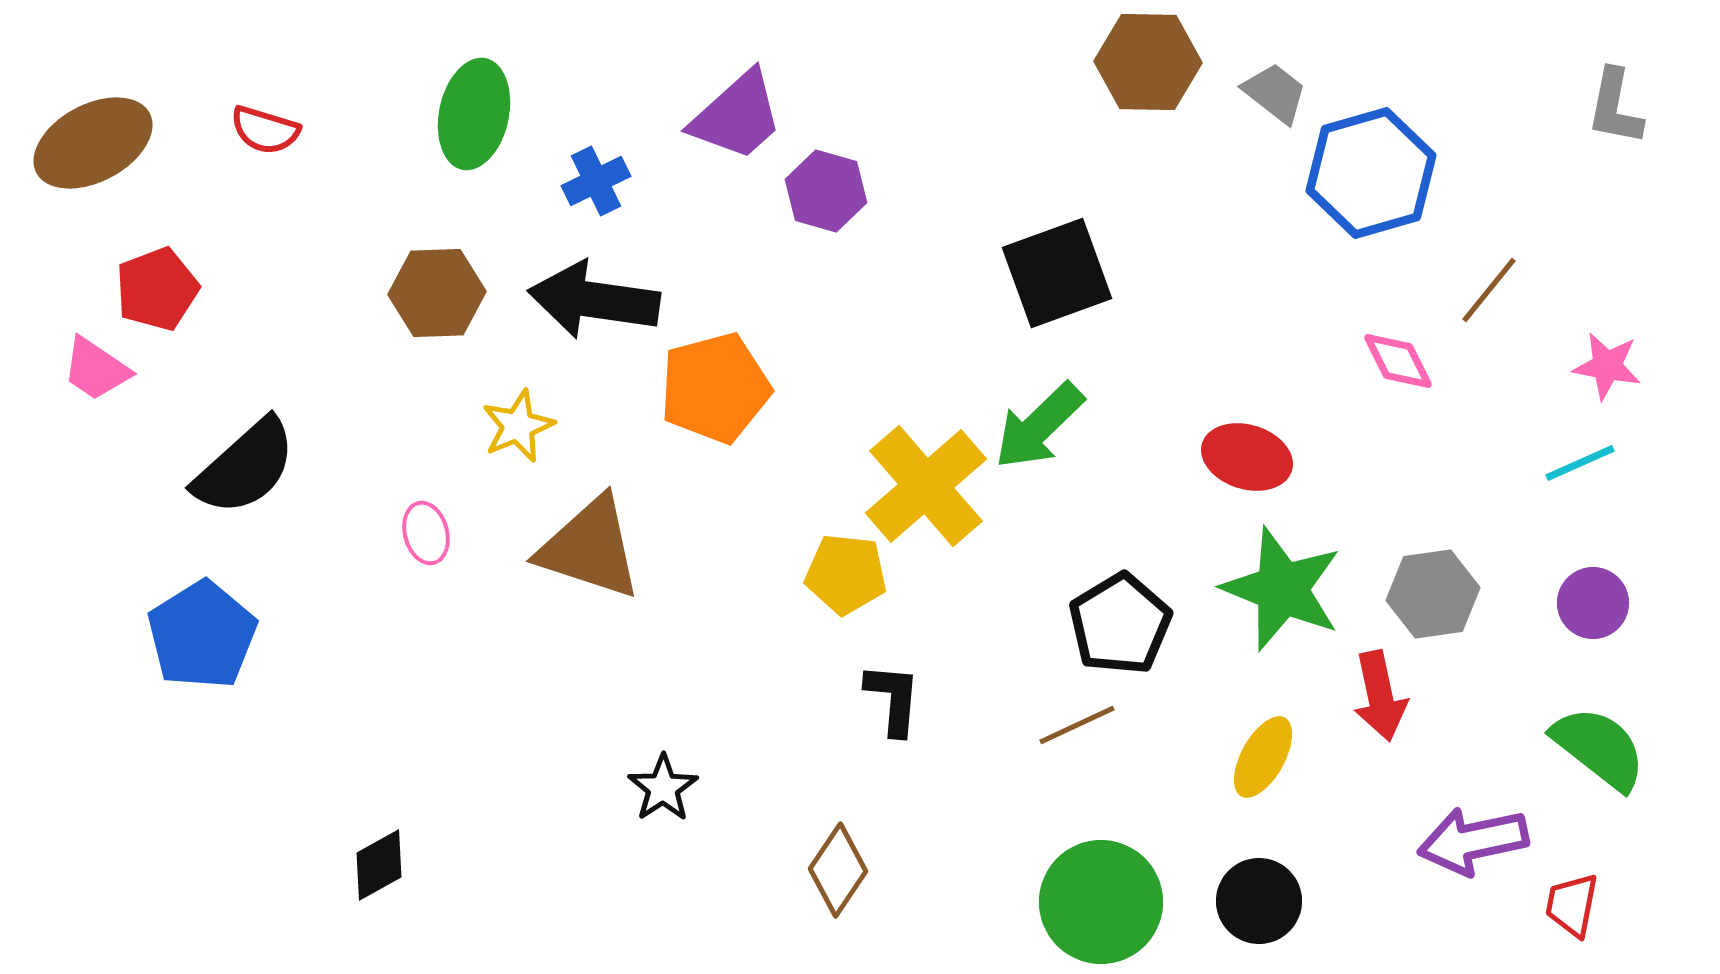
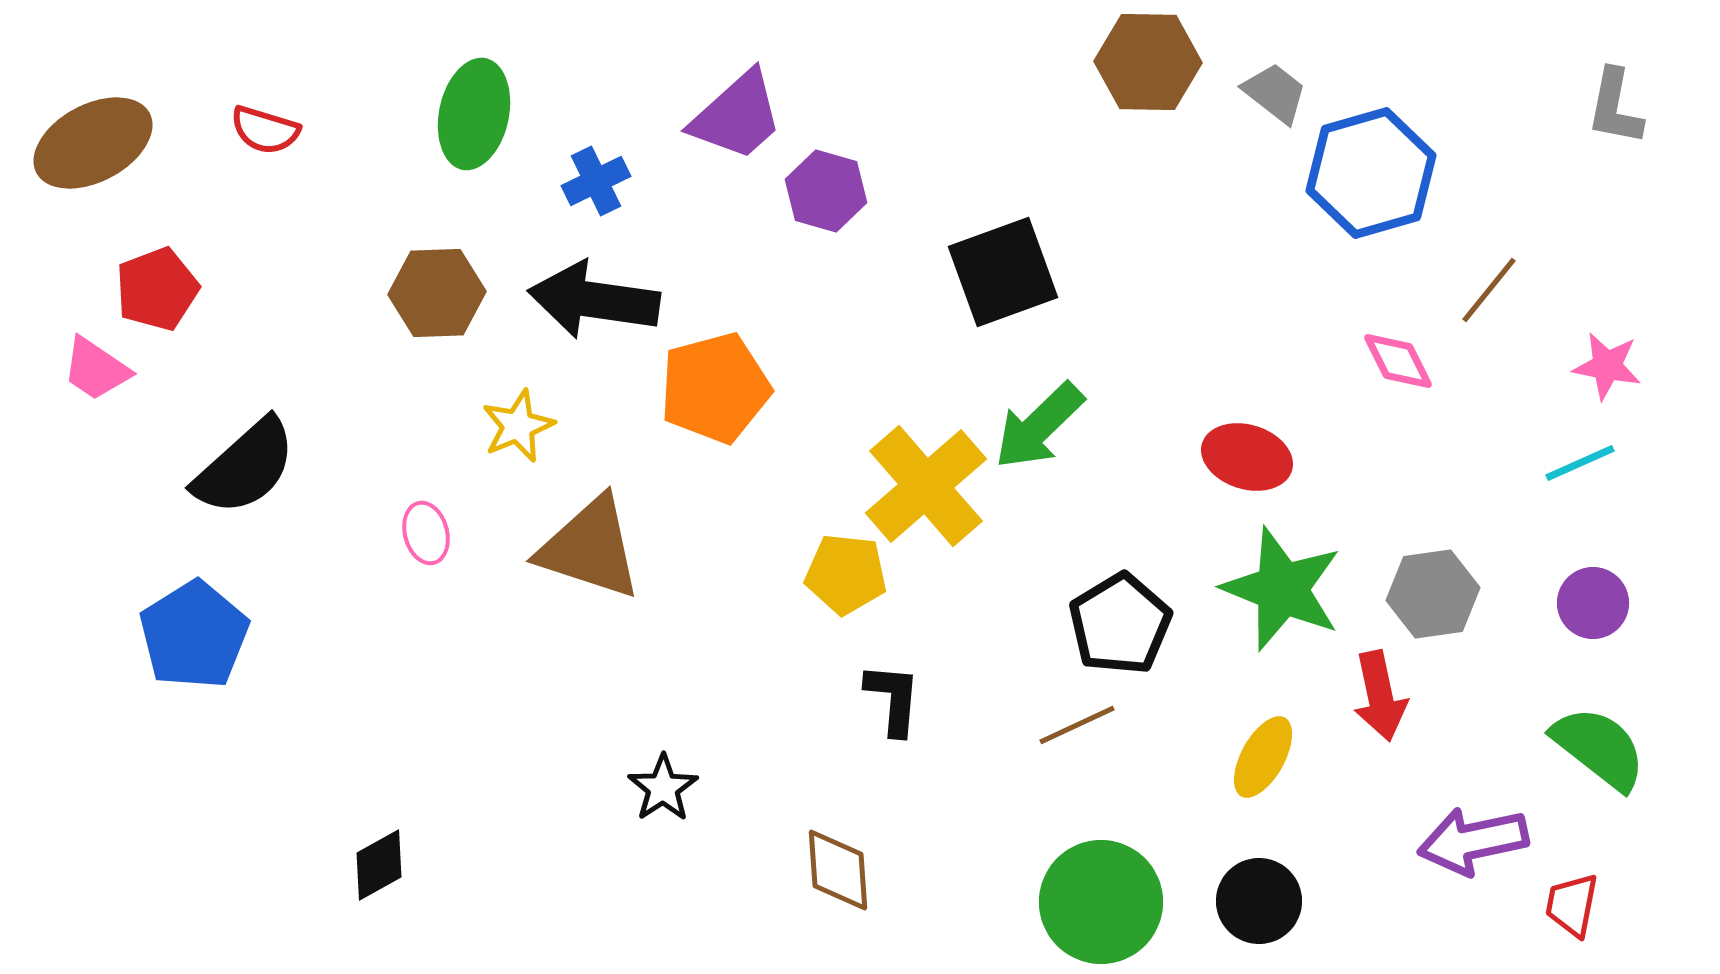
black square at (1057, 273): moved 54 px left, 1 px up
blue pentagon at (202, 635): moved 8 px left
brown diamond at (838, 870): rotated 38 degrees counterclockwise
